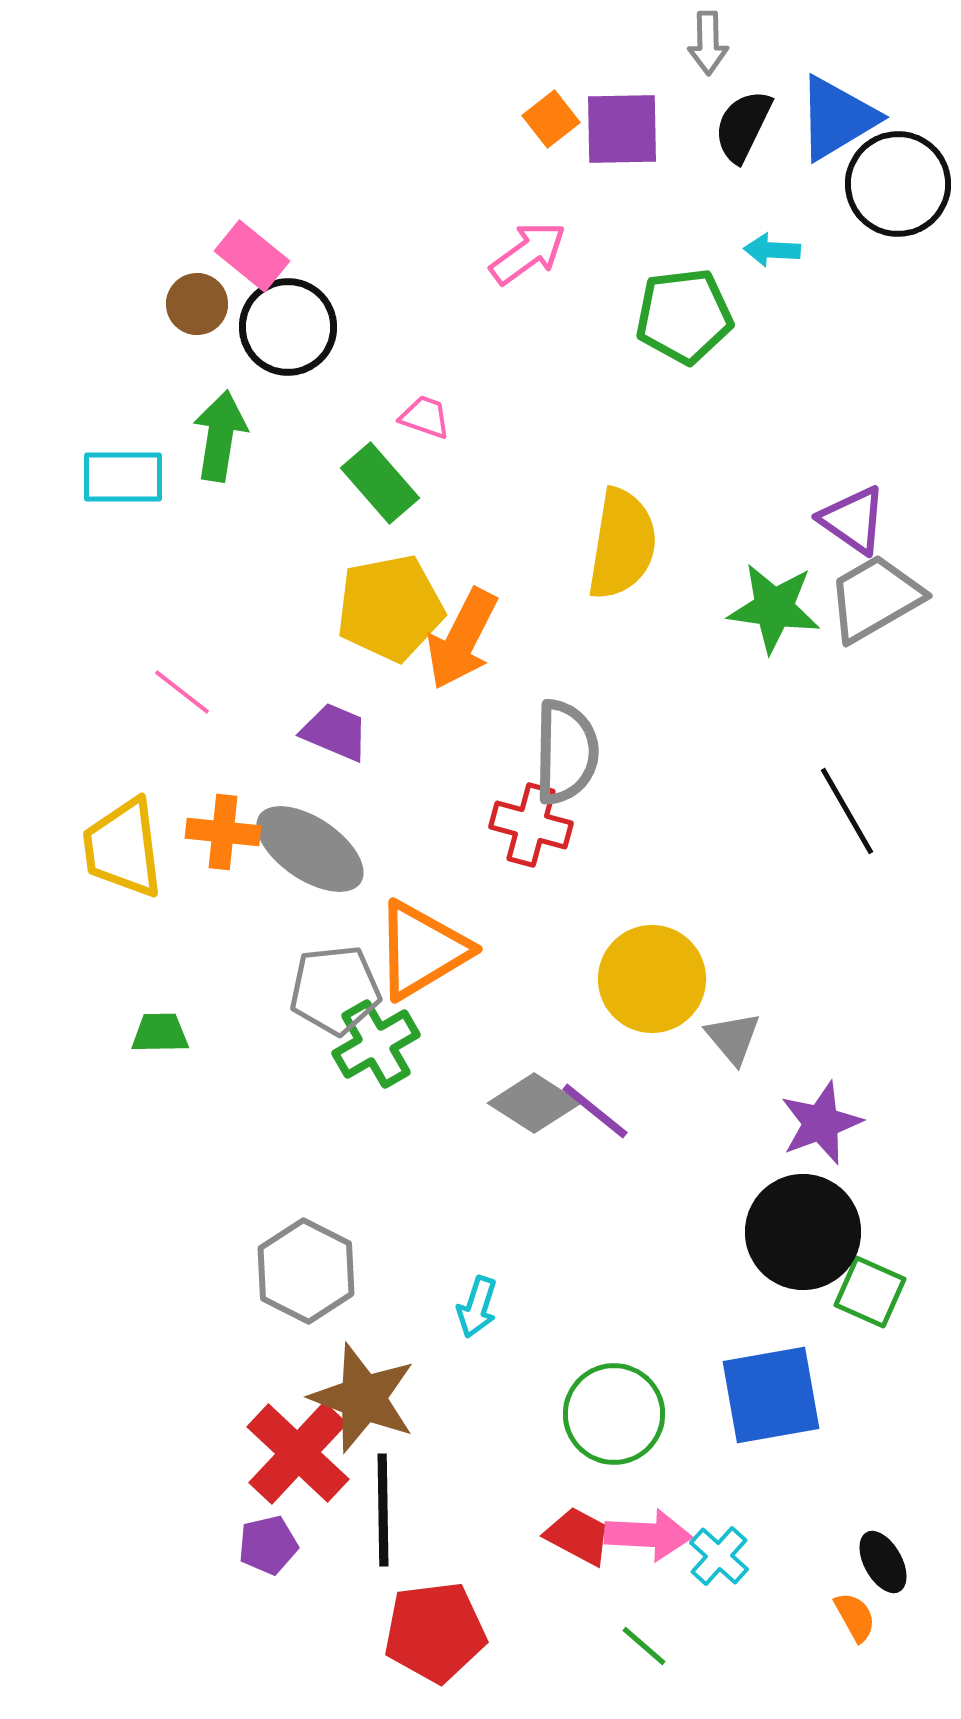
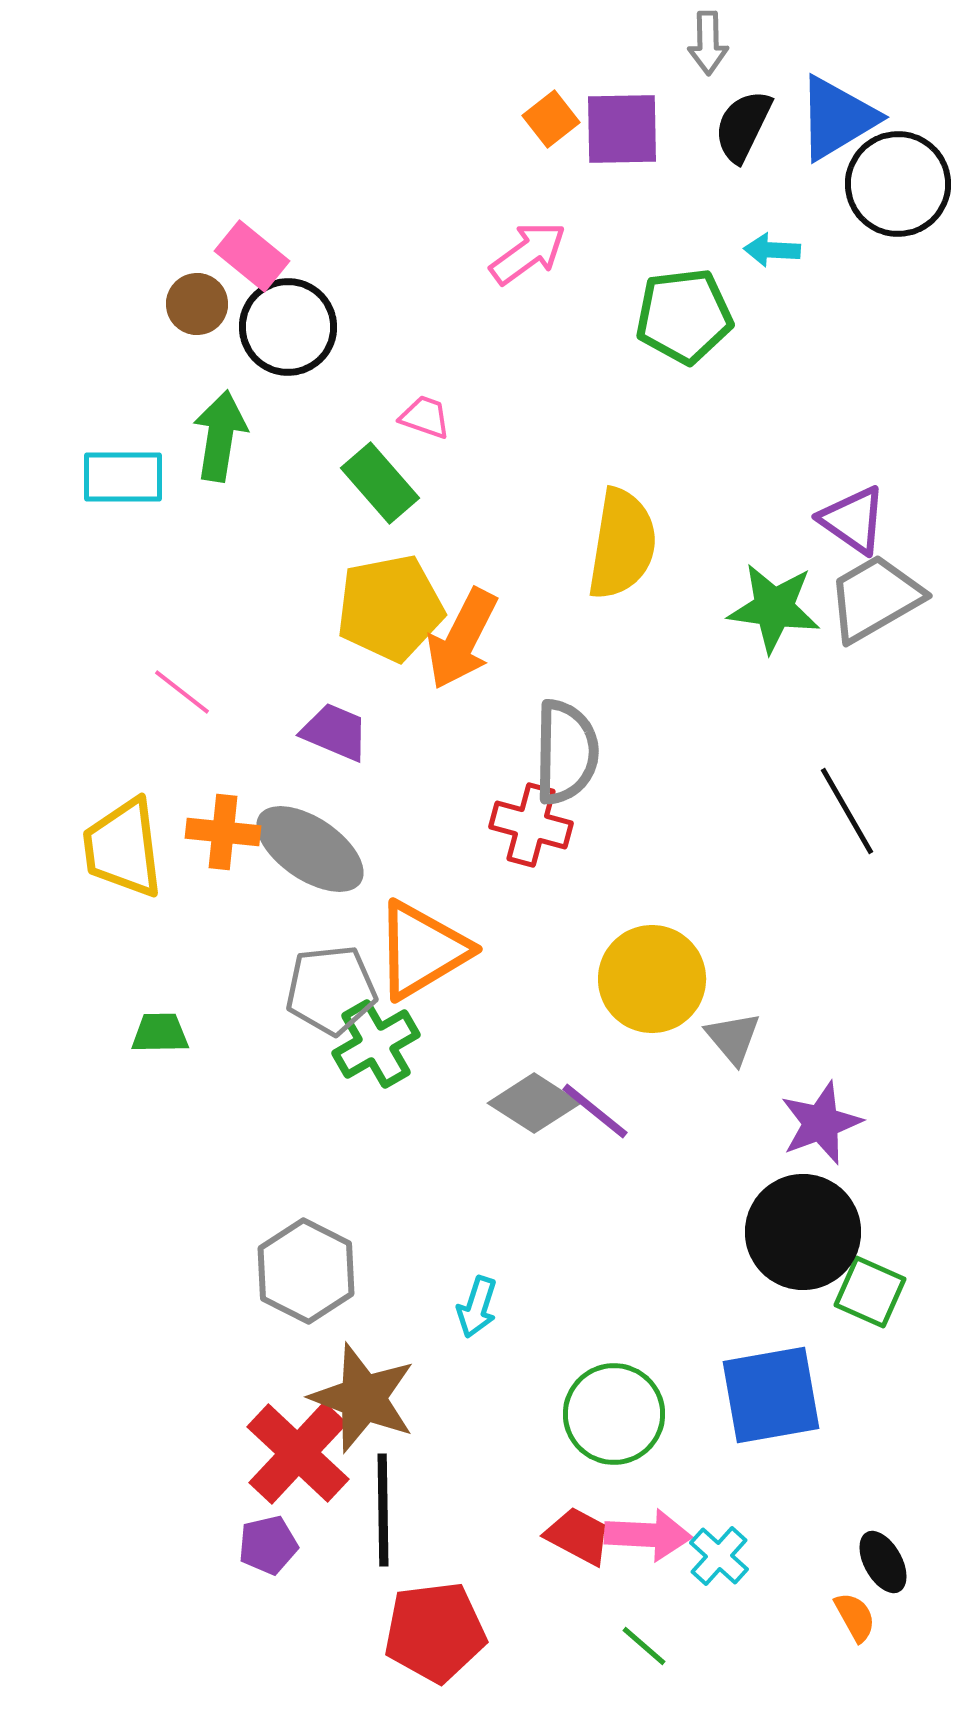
gray pentagon at (335, 990): moved 4 px left
